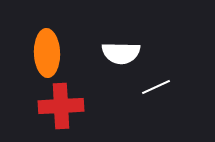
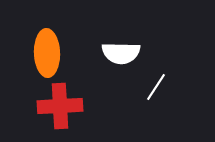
white line: rotated 32 degrees counterclockwise
red cross: moved 1 px left
